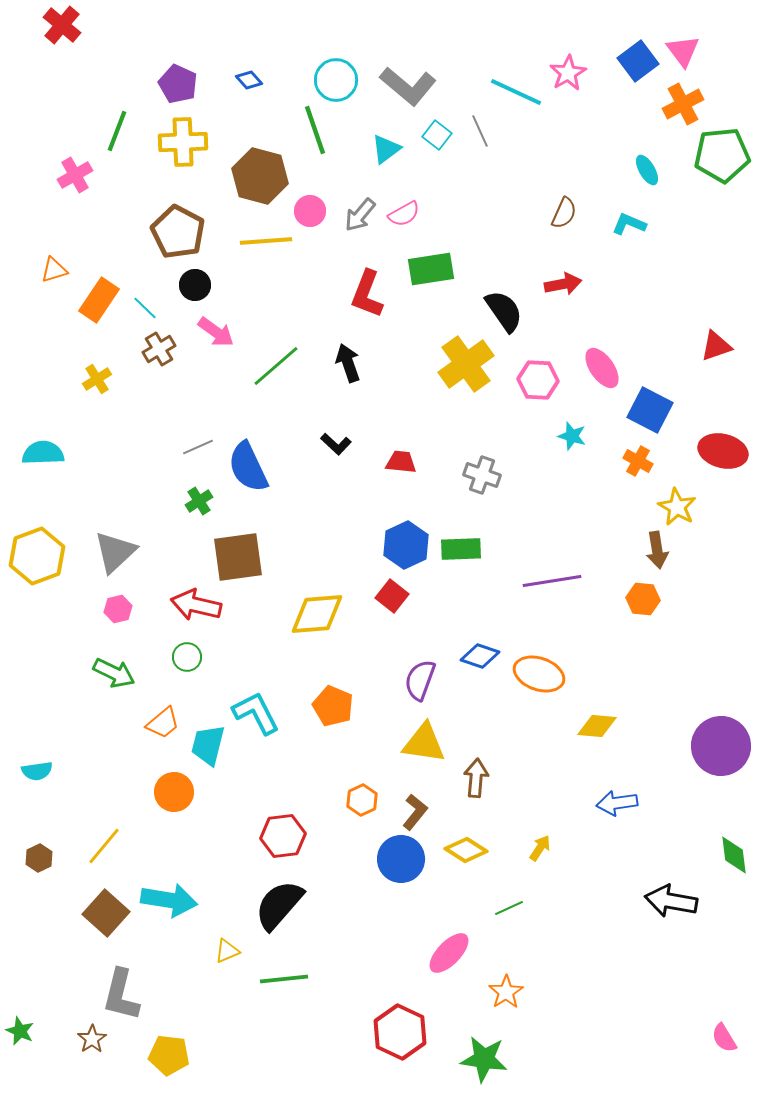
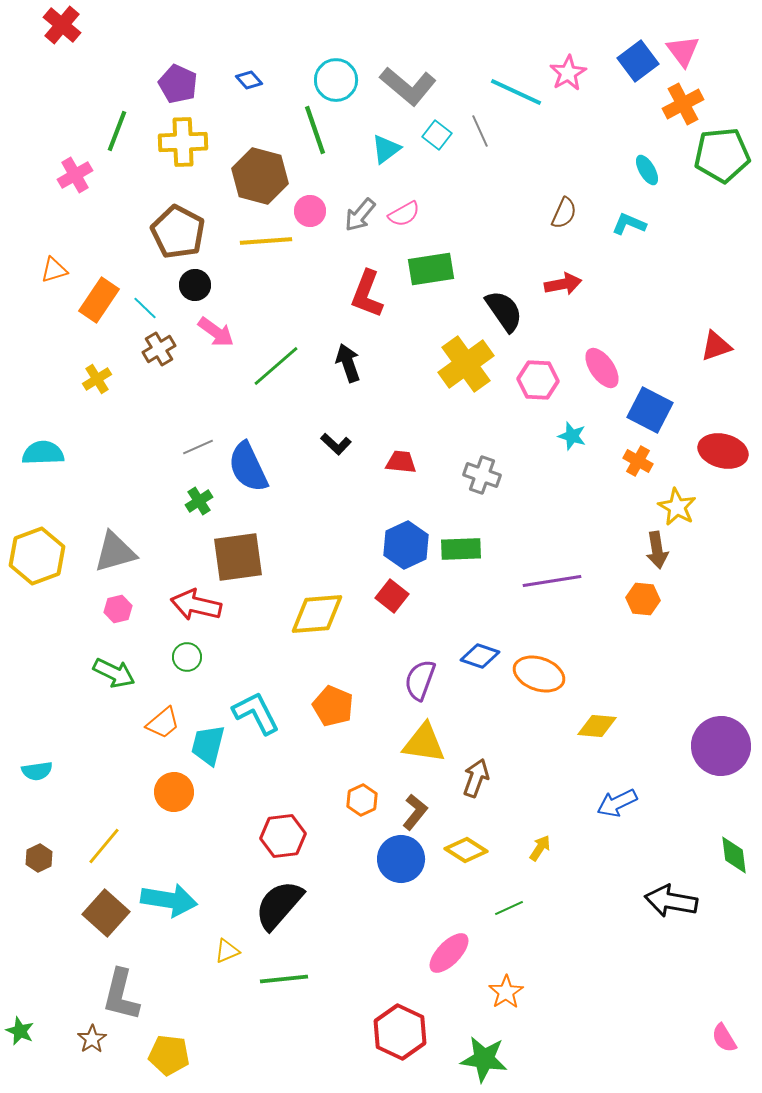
gray triangle at (115, 552): rotated 27 degrees clockwise
brown arrow at (476, 778): rotated 15 degrees clockwise
blue arrow at (617, 803): rotated 18 degrees counterclockwise
